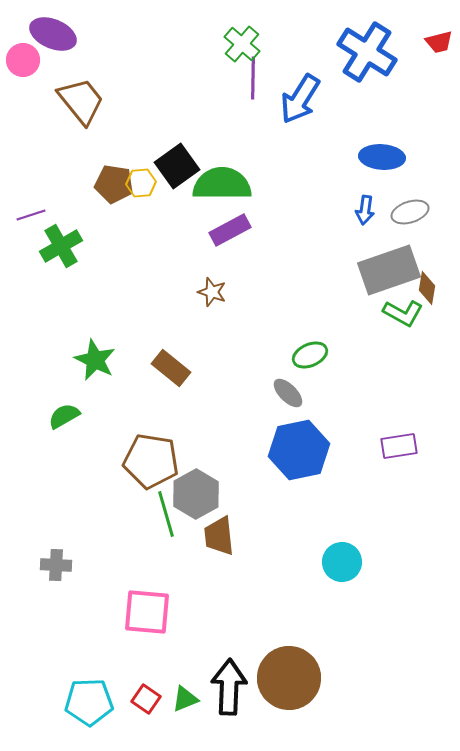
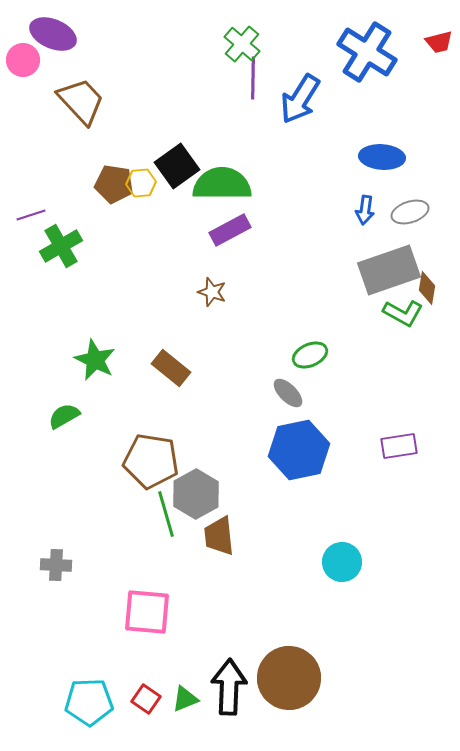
brown trapezoid at (81, 101): rotated 4 degrees counterclockwise
